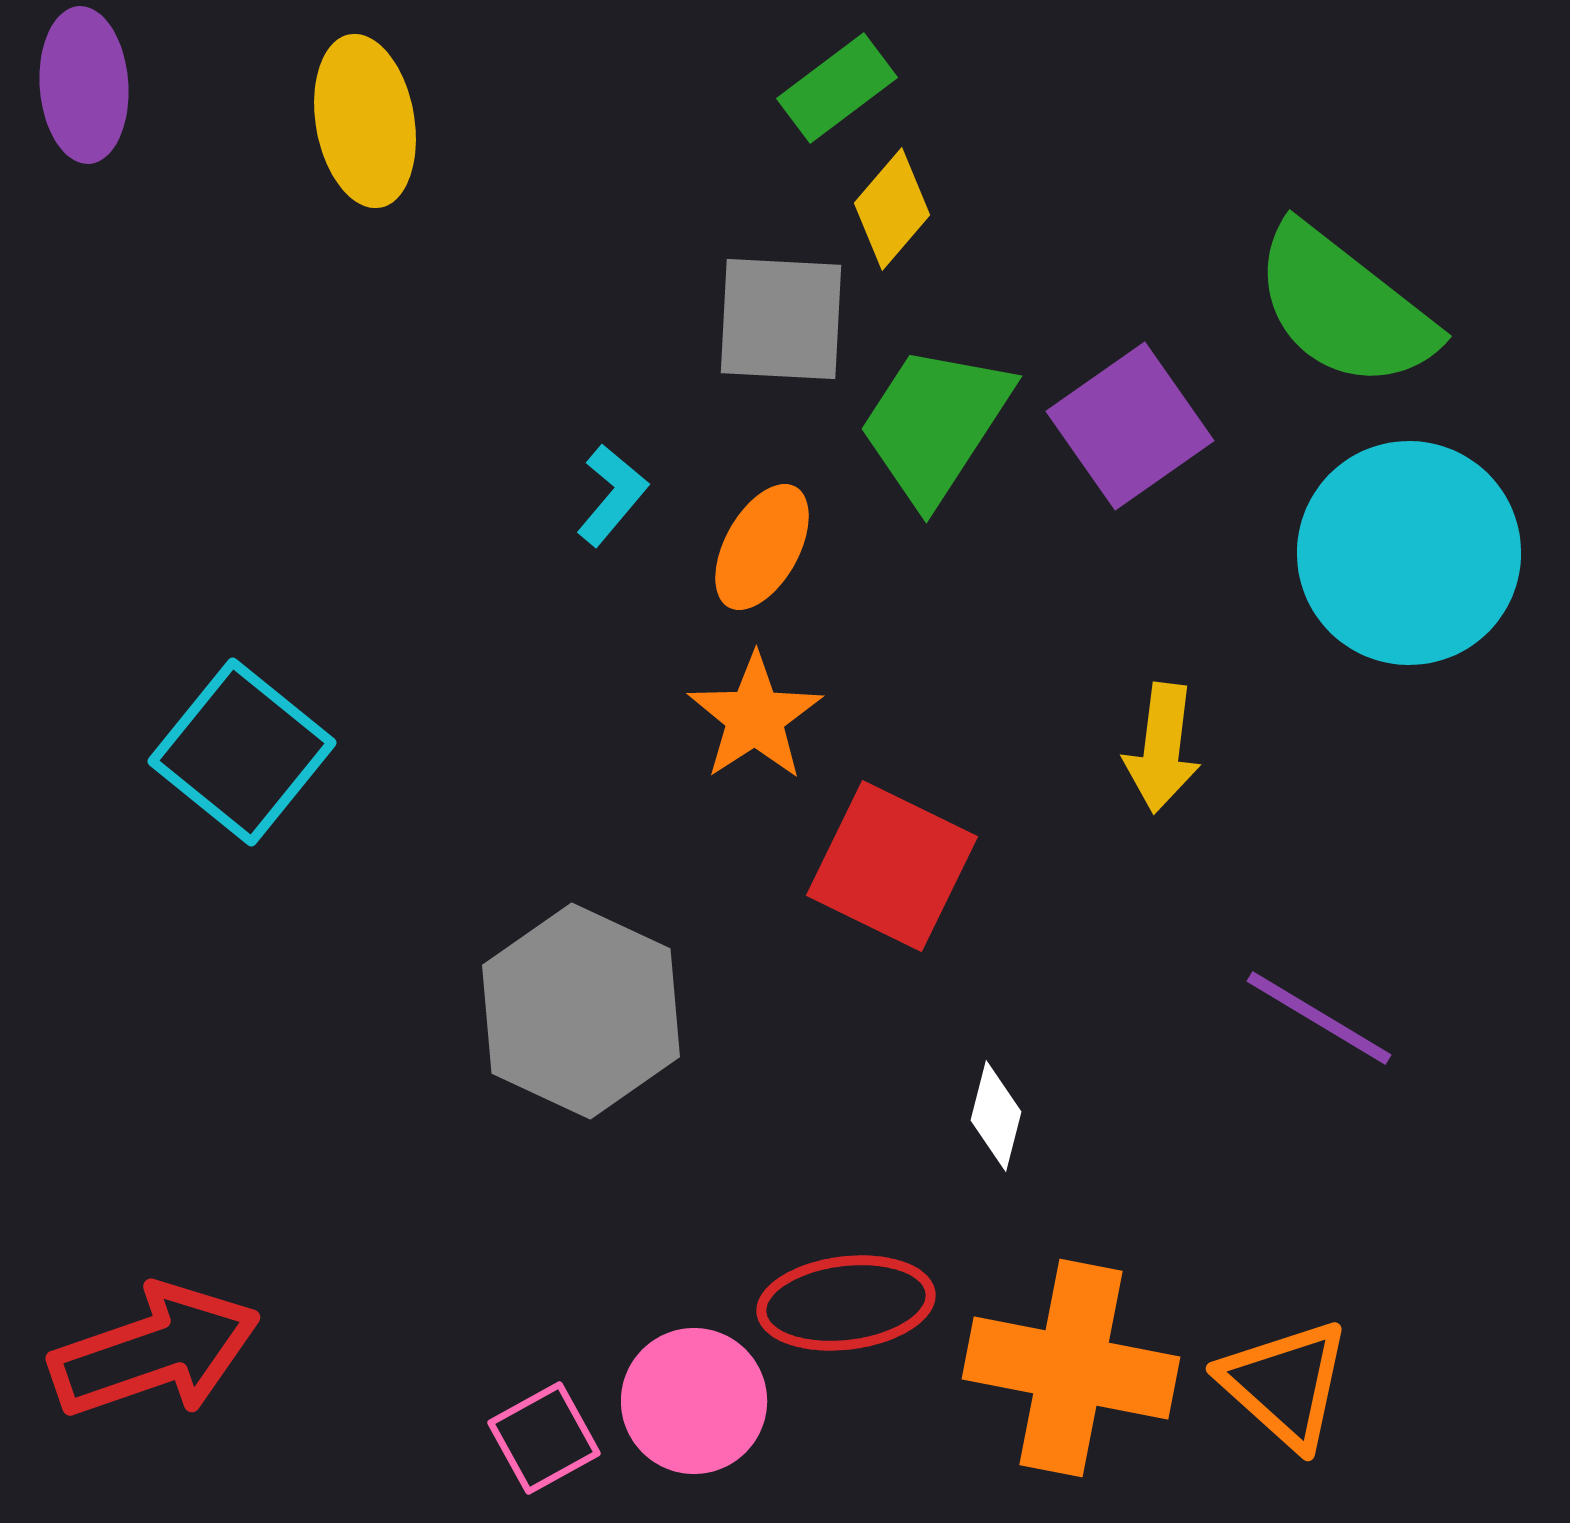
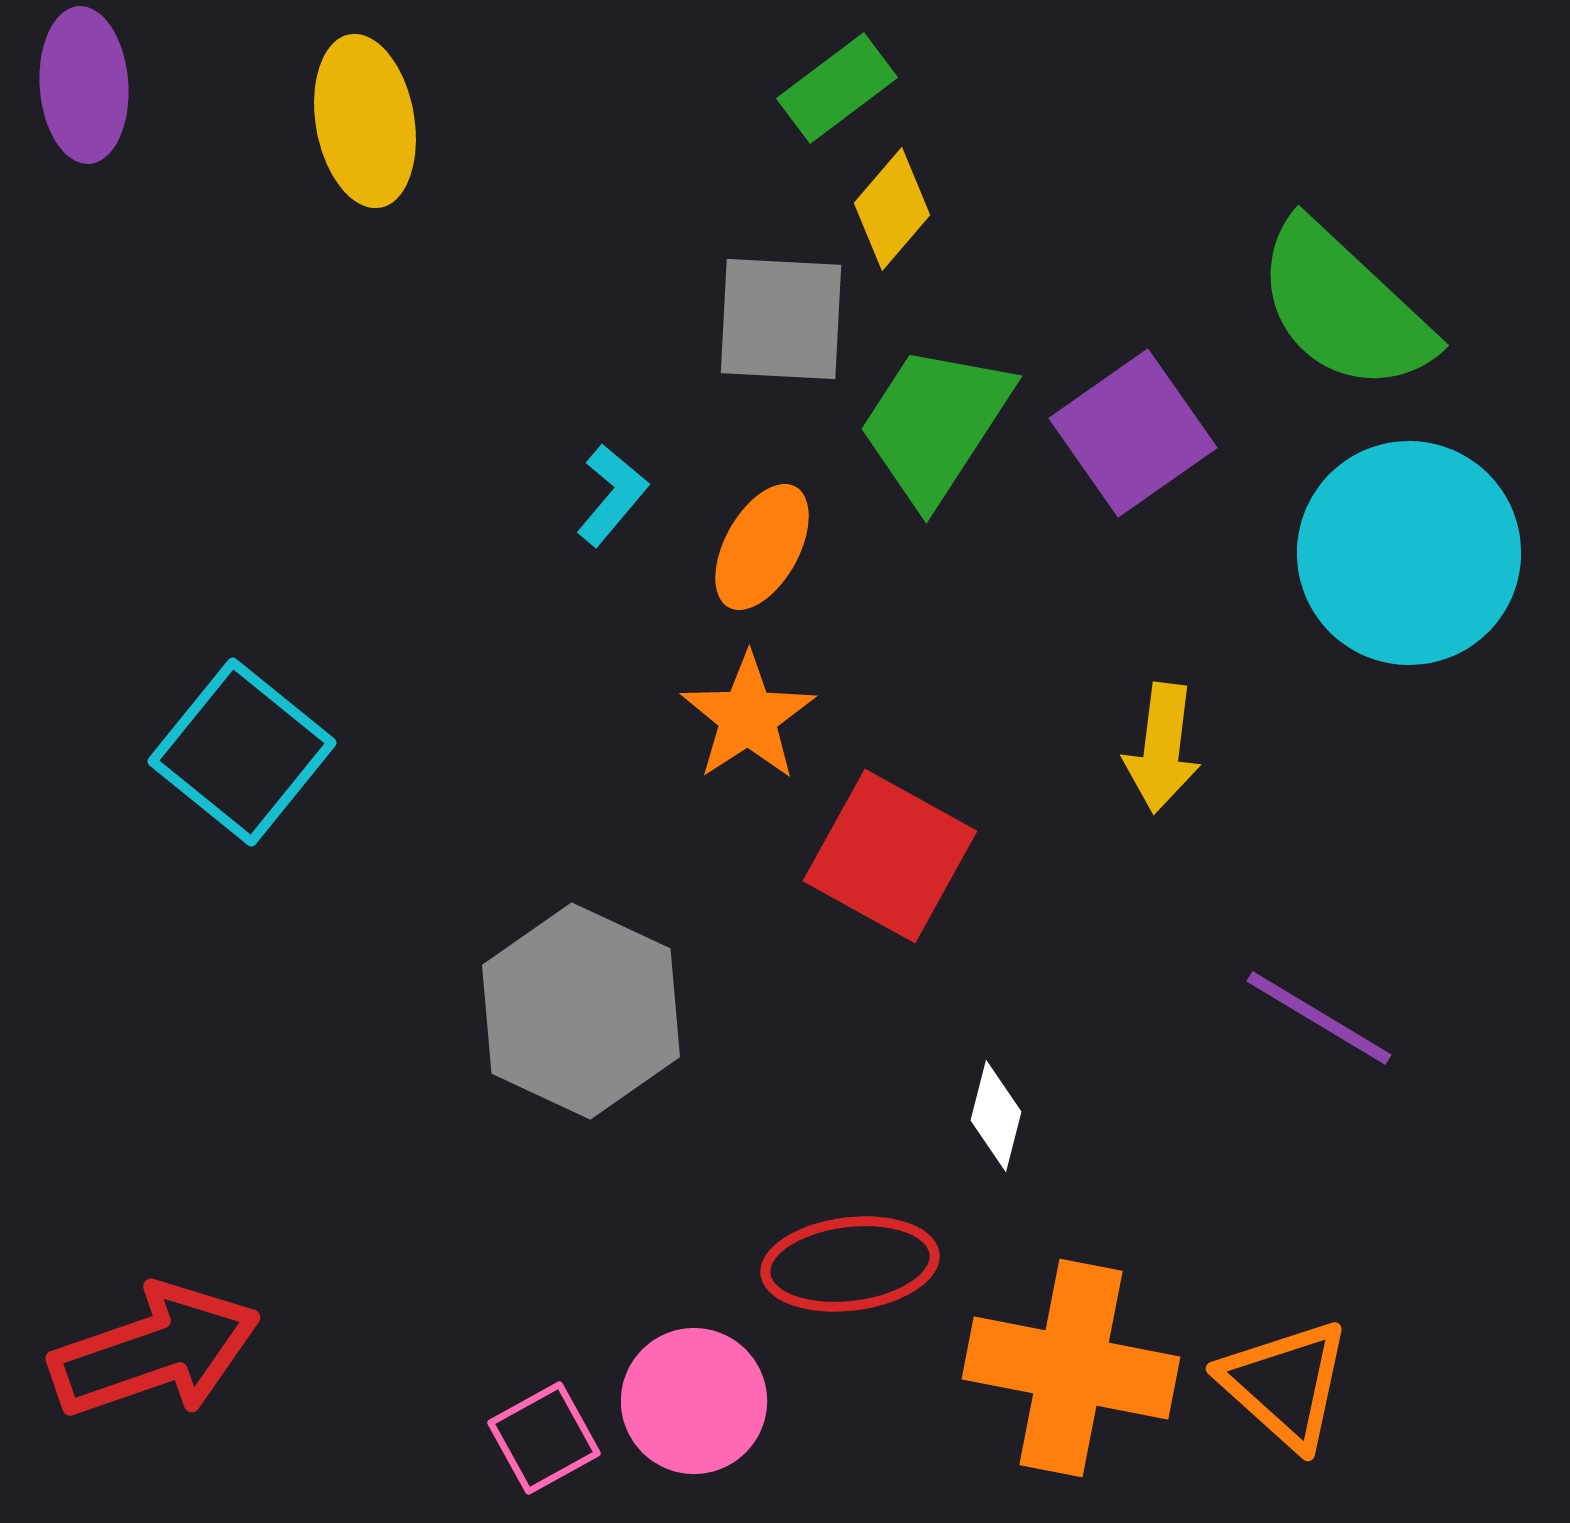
green semicircle: rotated 5 degrees clockwise
purple square: moved 3 px right, 7 px down
orange star: moved 7 px left
red square: moved 2 px left, 10 px up; rotated 3 degrees clockwise
red ellipse: moved 4 px right, 39 px up
